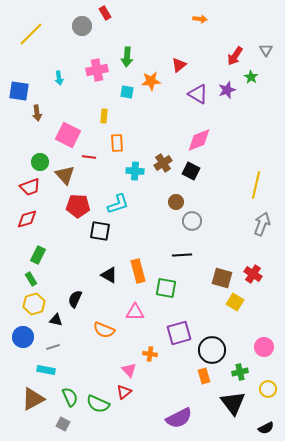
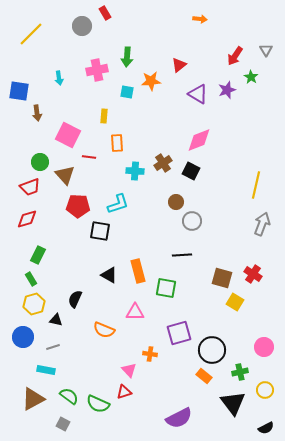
orange rectangle at (204, 376): rotated 35 degrees counterclockwise
yellow circle at (268, 389): moved 3 px left, 1 px down
red triangle at (124, 392): rotated 21 degrees clockwise
green semicircle at (70, 397): moved 1 px left, 1 px up; rotated 30 degrees counterclockwise
